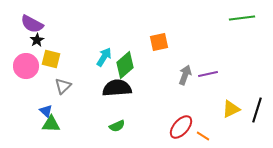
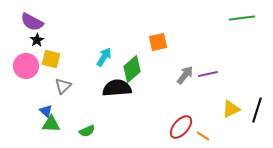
purple semicircle: moved 2 px up
orange square: moved 1 px left
green diamond: moved 7 px right, 4 px down
gray arrow: rotated 18 degrees clockwise
green semicircle: moved 30 px left, 5 px down
